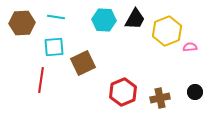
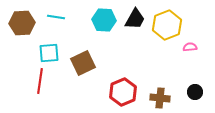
yellow hexagon: moved 6 px up
cyan square: moved 5 px left, 6 px down
red line: moved 1 px left, 1 px down
brown cross: rotated 18 degrees clockwise
